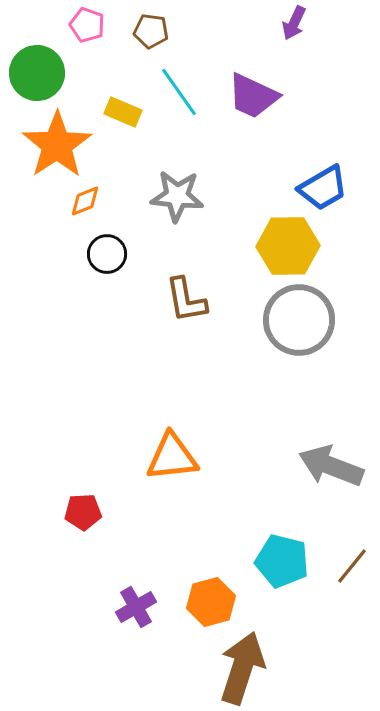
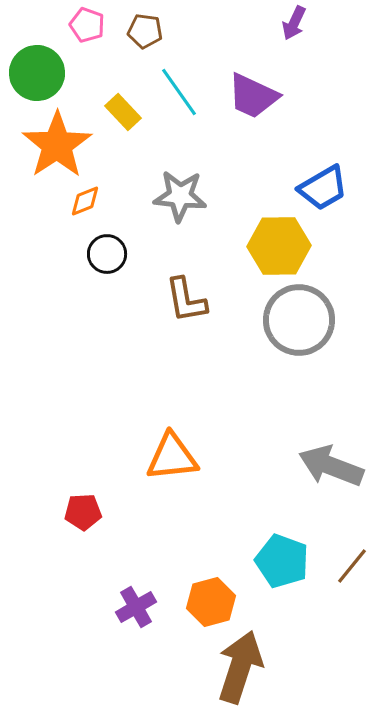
brown pentagon: moved 6 px left
yellow rectangle: rotated 24 degrees clockwise
gray star: moved 3 px right
yellow hexagon: moved 9 px left
cyan pentagon: rotated 6 degrees clockwise
brown arrow: moved 2 px left, 1 px up
